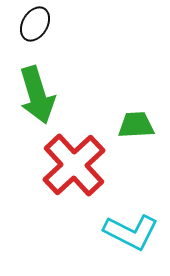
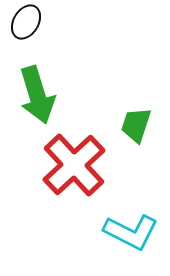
black ellipse: moved 9 px left, 2 px up
green trapezoid: rotated 69 degrees counterclockwise
